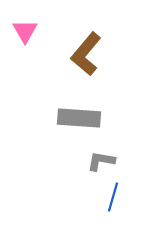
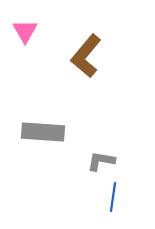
brown L-shape: moved 2 px down
gray rectangle: moved 36 px left, 14 px down
blue line: rotated 8 degrees counterclockwise
